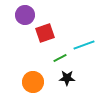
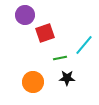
cyan line: rotated 30 degrees counterclockwise
green line: rotated 16 degrees clockwise
